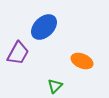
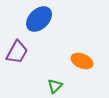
blue ellipse: moved 5 px left, 8 px up
purple trapezoid: moved 1 px left, 1 px up
